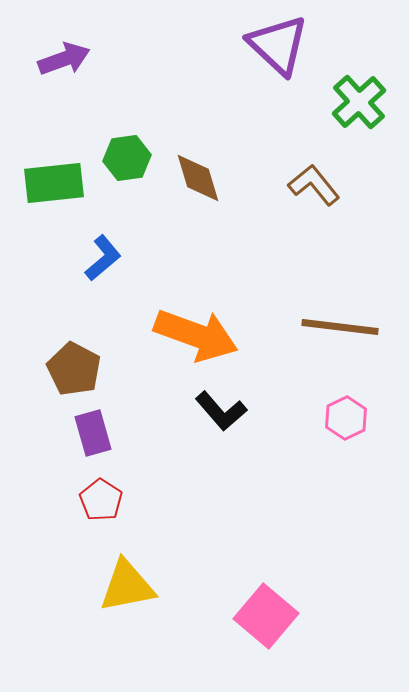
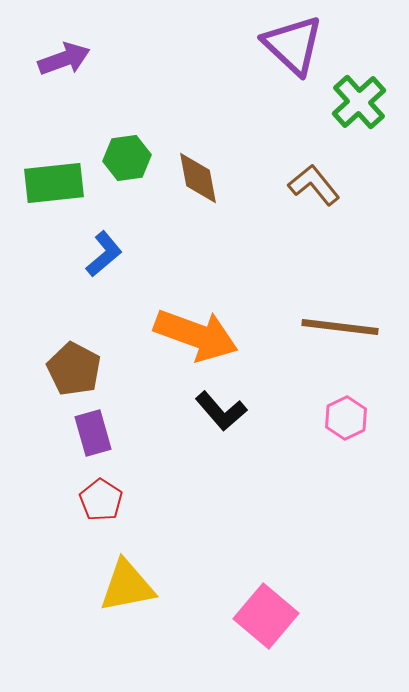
purple triangle: moved 15 px right
brown diamond: rotated 6 degrees clockwise
blue L-shape: moved 1 px right, 4 px up
